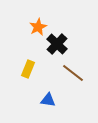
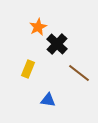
brown line: moved 6 px right
